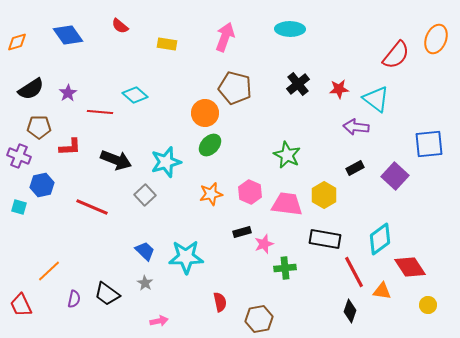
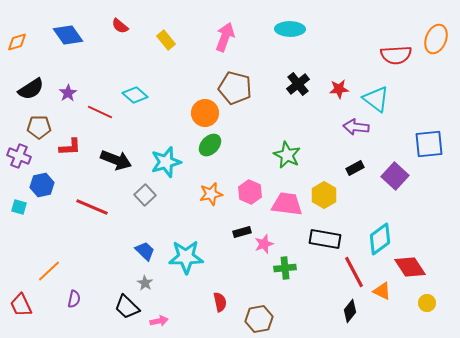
yellow rectangle at (167, 44): moved 1 px left, 4 px up; rotated 42 degrees clockwise
red semicircle at (396, 55): rotated 48 degrees clockwise
red line at (100, 112): rotated 20 degrees clockwise
orange triangle at (382, 291): rotated 18 degrees clockwise
black trapezoid at (107, 294): moved 20 px right, 13 px down; rotated 8 degrees clockwise
yellow circle at (428, 305): moved 1 px left, 2 px up
black diamond at (350, 311): rotated 20 degrees clockwise
